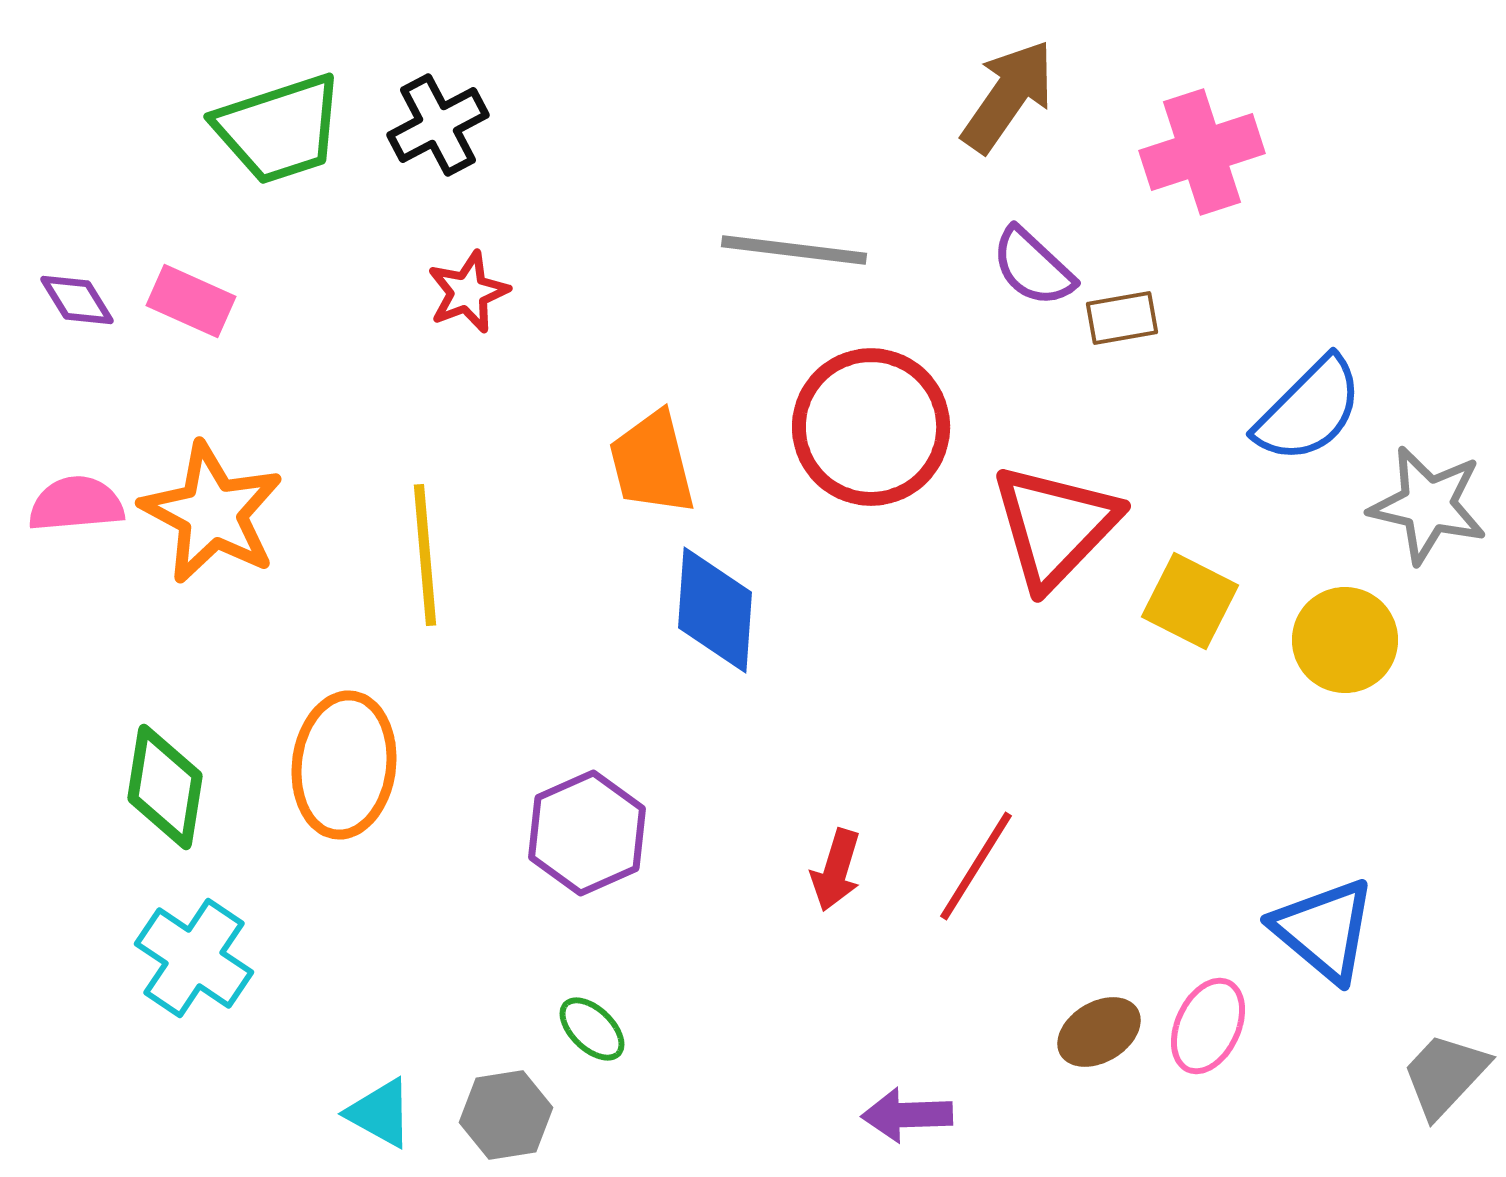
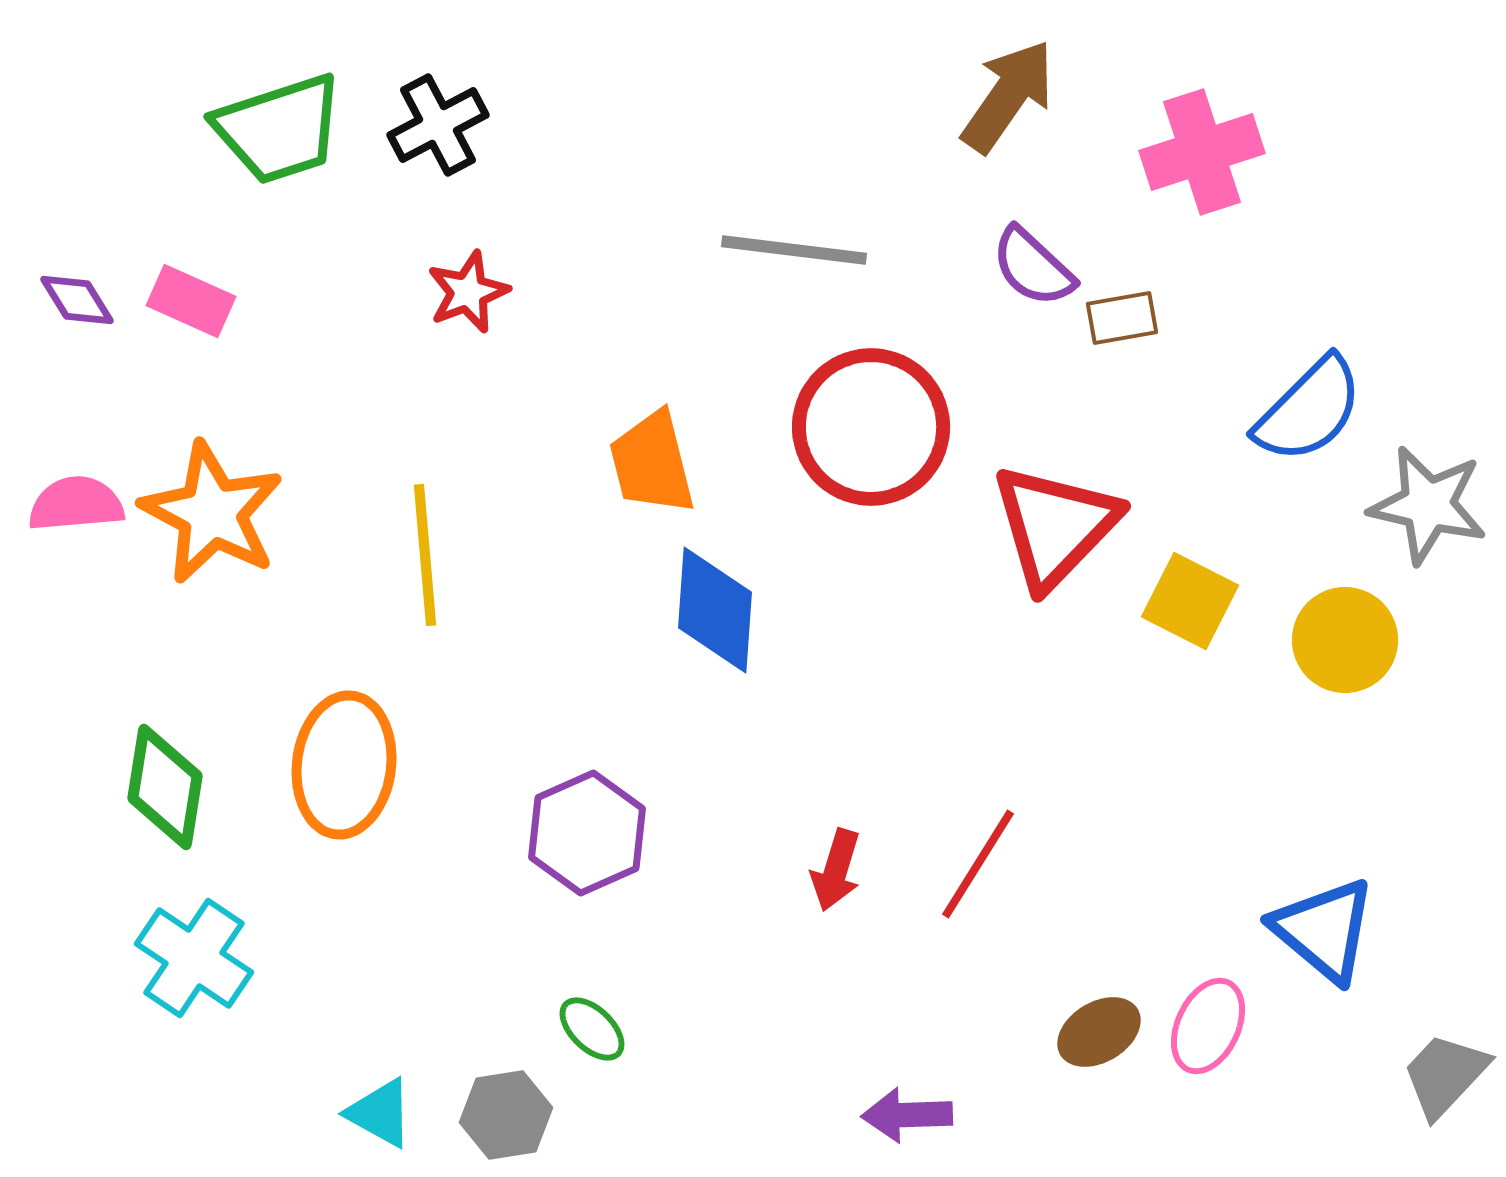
red line: moved 2 px right, 2 px up
